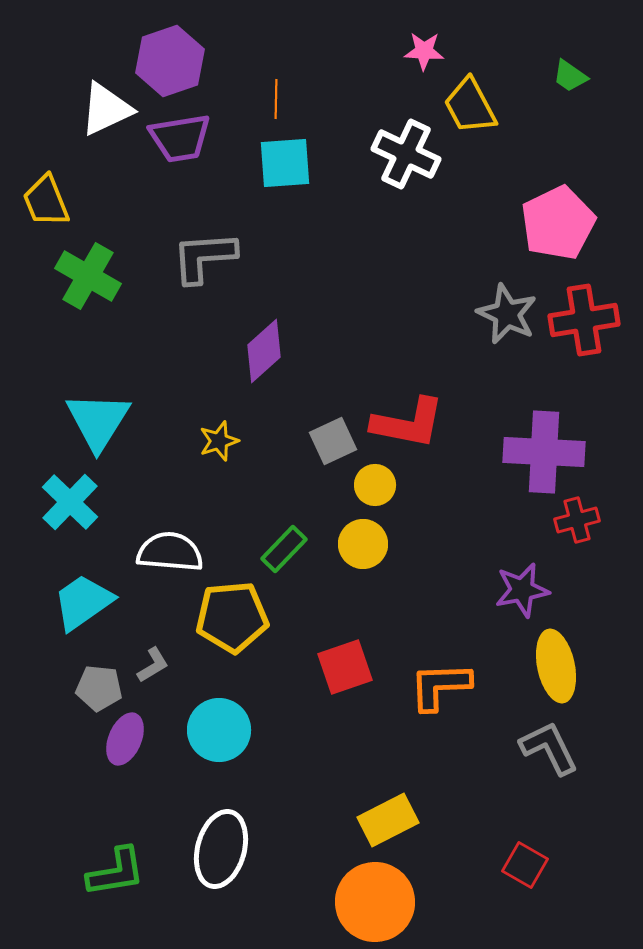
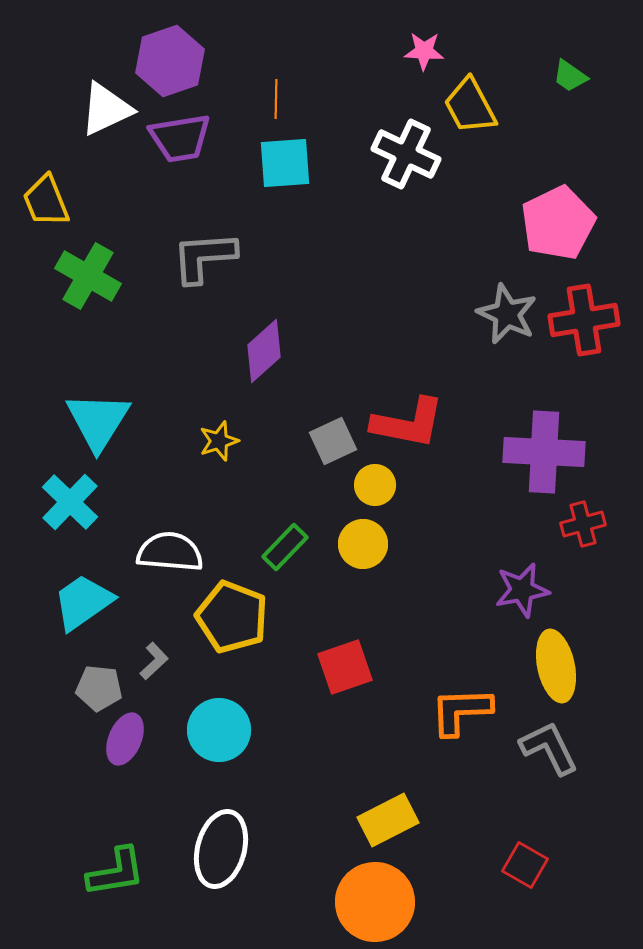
red cross at (577, 520): moved 6 px right, 4 px down
green rectangle at (284, 549): moved 1 px right, 2 px up
yellow pentagon at (232, 617): rotated 26 degrees clockwise
gray L-shape at (153, 665): moved 1 px right, 4 px up; rotated 12 degrees counterclockwise
orange L-shape at (440, 686): moved 21 px right, 25 px down
